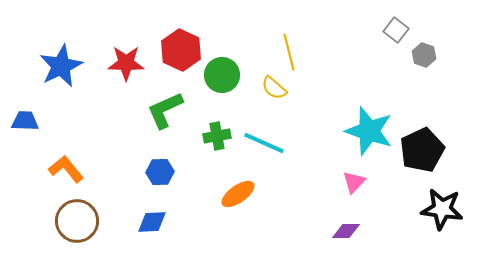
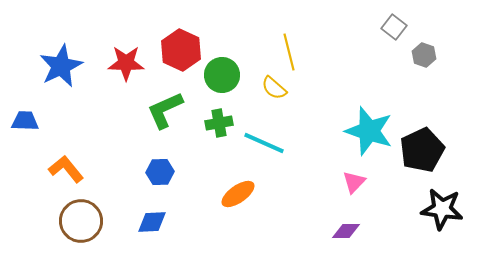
gray square: moved 2 px left, 3 px up
green cross: moved 2 px right, 13 px up
brown circle: moved 4 px right
